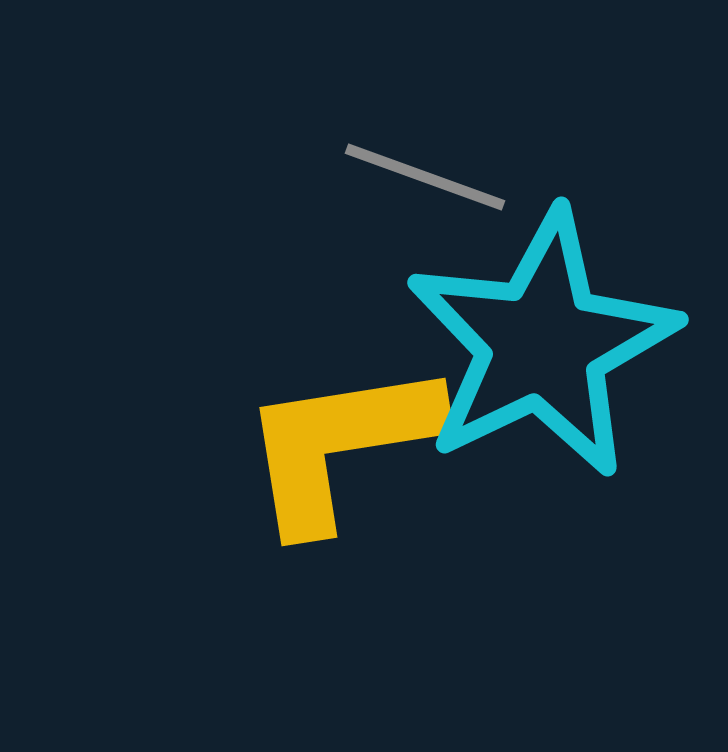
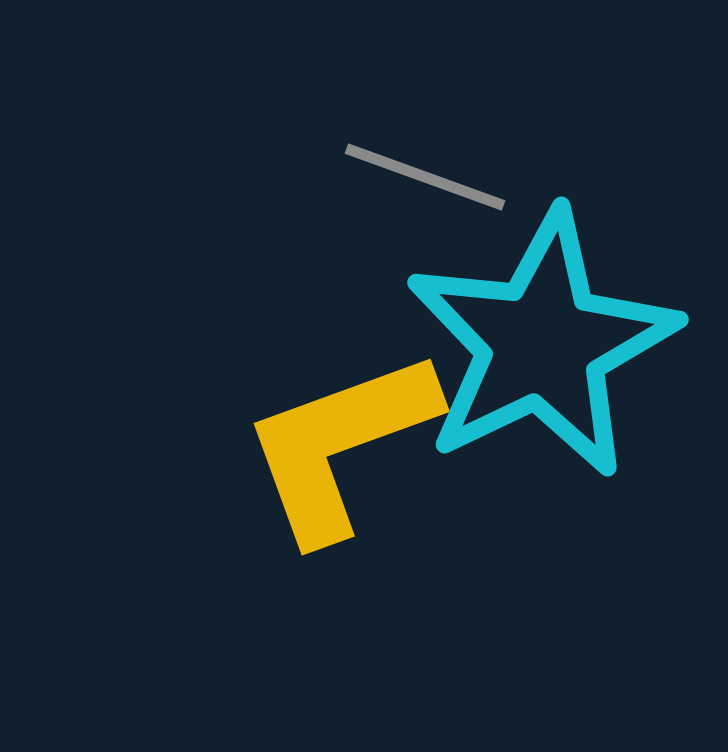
yellow L-shape: rotated 11 degrees counterclockwise
